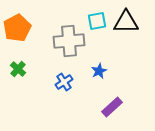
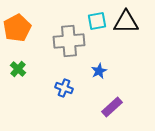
blue cross: moved 6 px down; rotated 36 degrees counterclockwise
